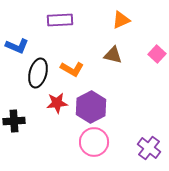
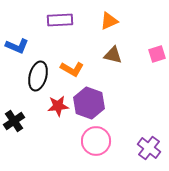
orange triangle: moved 12 px left, 1 px down
pink square: rotated 30 degrees clockwise
black ellipse: moved 3 px down
red star: moved 1 px right, 3 px down
purple hexagon: moved 2 px left, 4 px up; rotated 12 degrees counterclockwise
black cross: rotated 30 degrees counterclockwise
pink circle: moved 2 px right, 1 px up
